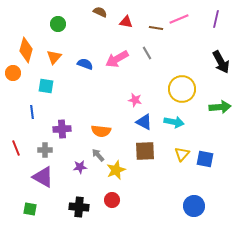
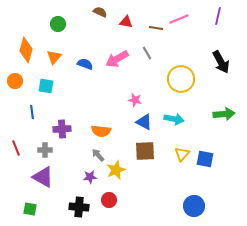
purple line: moved 2 px right, 3 px up
orange circle: moved 2 px right, 8 px down
yellow circle: moved 1 px left, 10 px up
green arrow: moved 4 px right, 7 px down
cyan arrow: moved 3 px up
purple star: moved 10 px right, 10 px down
red circle: moved 3 px left
